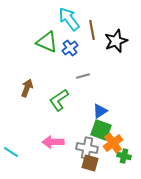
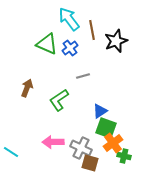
green triangle: moved 2 px down
green square: moved 5 px right, 2 px up
gray cross: moved 6 px left; rotated 15 degrees clockwise
